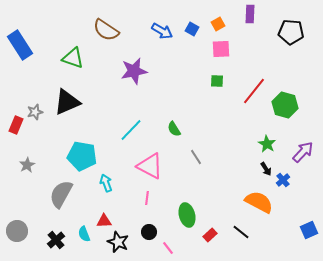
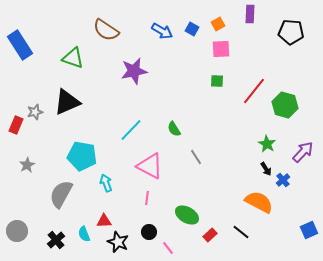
green ellipse at (187, 215): rotated 45 degrees counterclockwise
